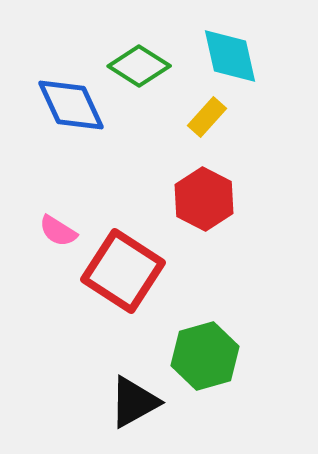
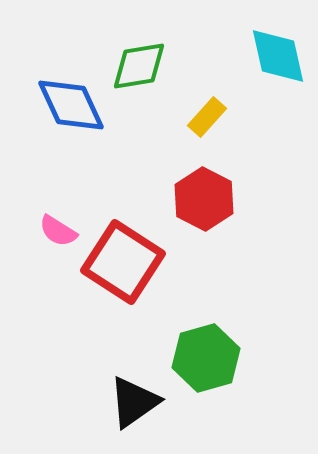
cyan diamond: moved 48 px right
green diamond: rotated 42 degrees counterclockwise
red square: moved 9 px up
green hexagon: moved 1 px right, 2 px down
black triangle: rotated 6 degrees counterclockwise
